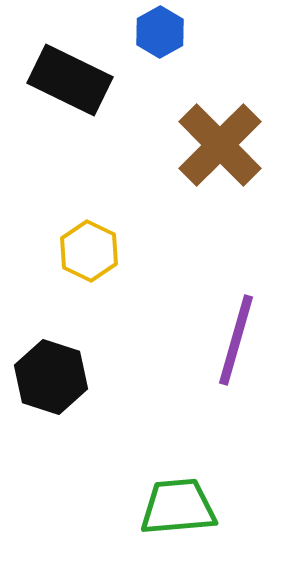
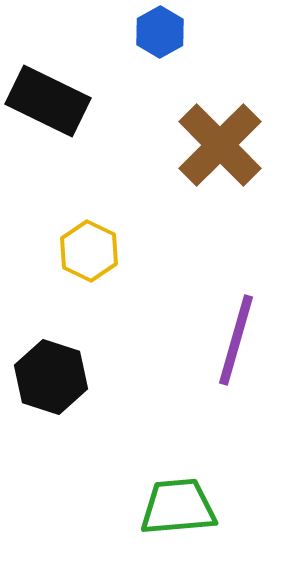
black rectangle: moved 22 px left, 21 px down
